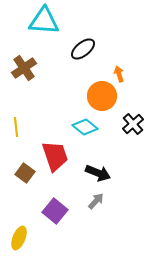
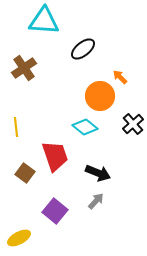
orange arrow: moved 1 px right, 3 px down; rotated 28 degrees counterclockwise
orange circle: moved 2 px left
yellow ellipse: rotated 40 degrees clockwise
